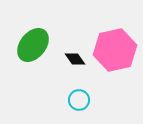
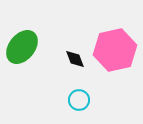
green ellipse: moved 11 px left, 2 px down
black diamond: rotated 15 degrees clockwise
